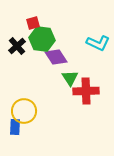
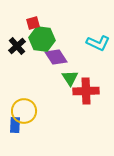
blue rectangle: moved 2 px up
